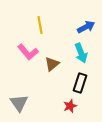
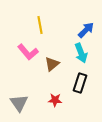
blue arrow: moved 3 px down; rotated 18 degrees counterclockwise
red star: moved 15 px left, 6 px up; rotated 24 degrees clockwise
